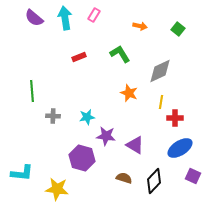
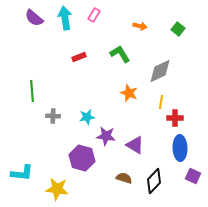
blue ellipse: rotated 60 degrees counterclockwise
